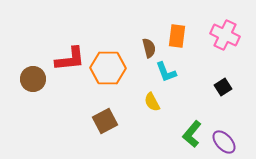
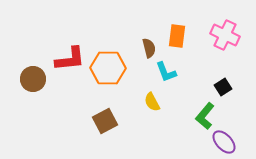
green L-shape: moved 13 px right, 18 px up
